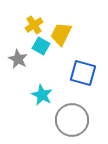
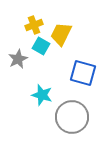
yellow cross: rotated 12 degrees clockwise
gray star: rotated 18 degrees clockwise
cyan star: rotated 10 degrees counterclockwise
gray circle: moved 3 px up
